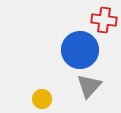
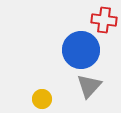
blue circle: moved 1 px right
